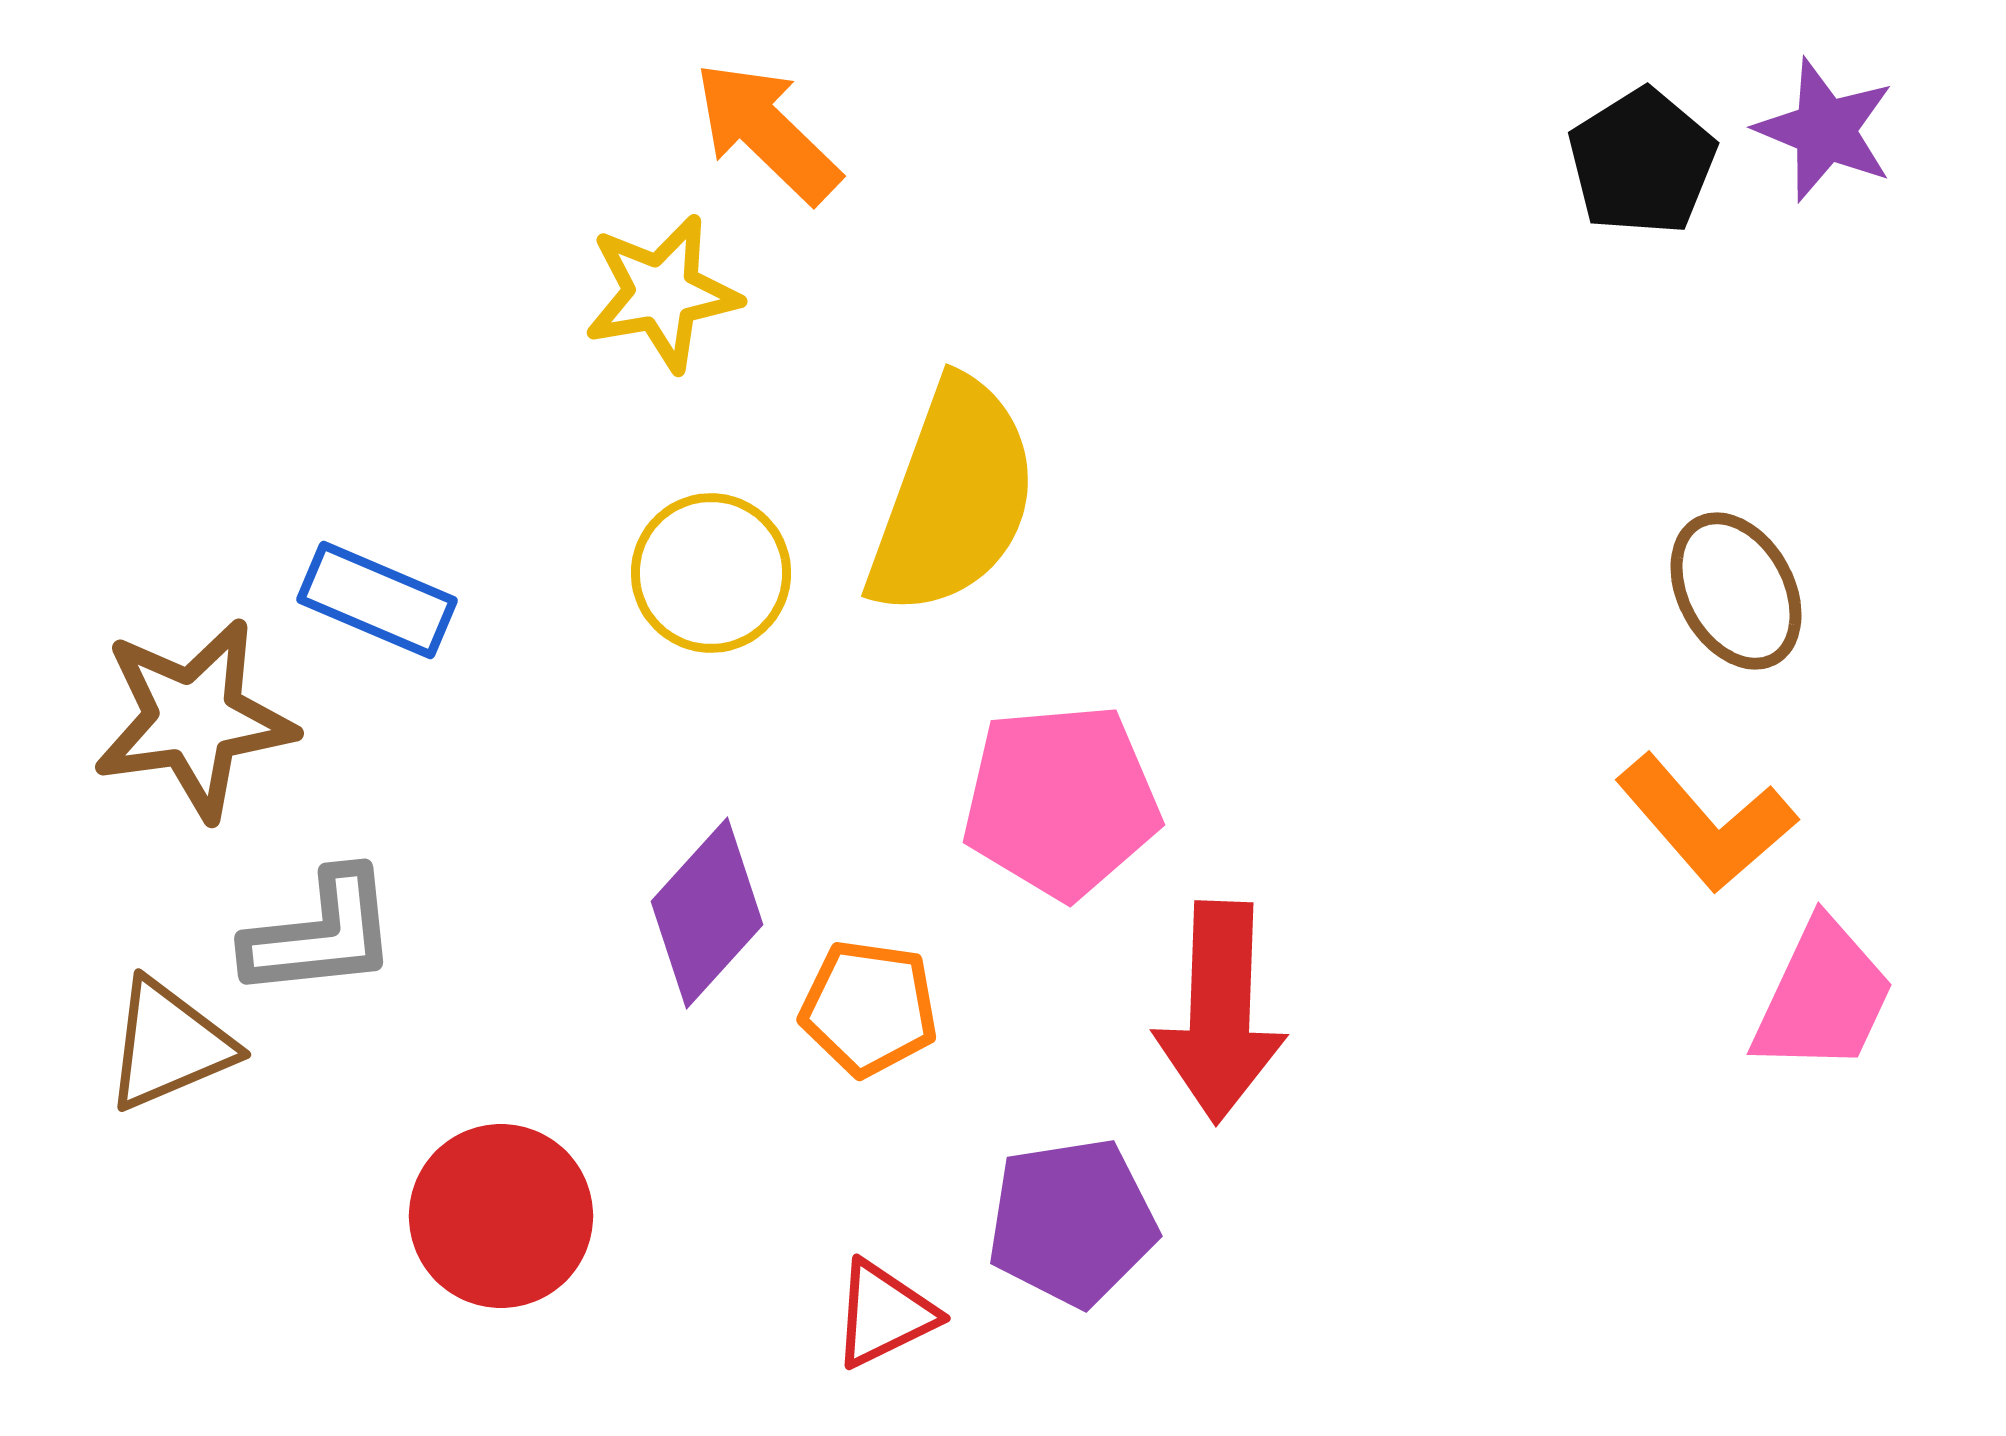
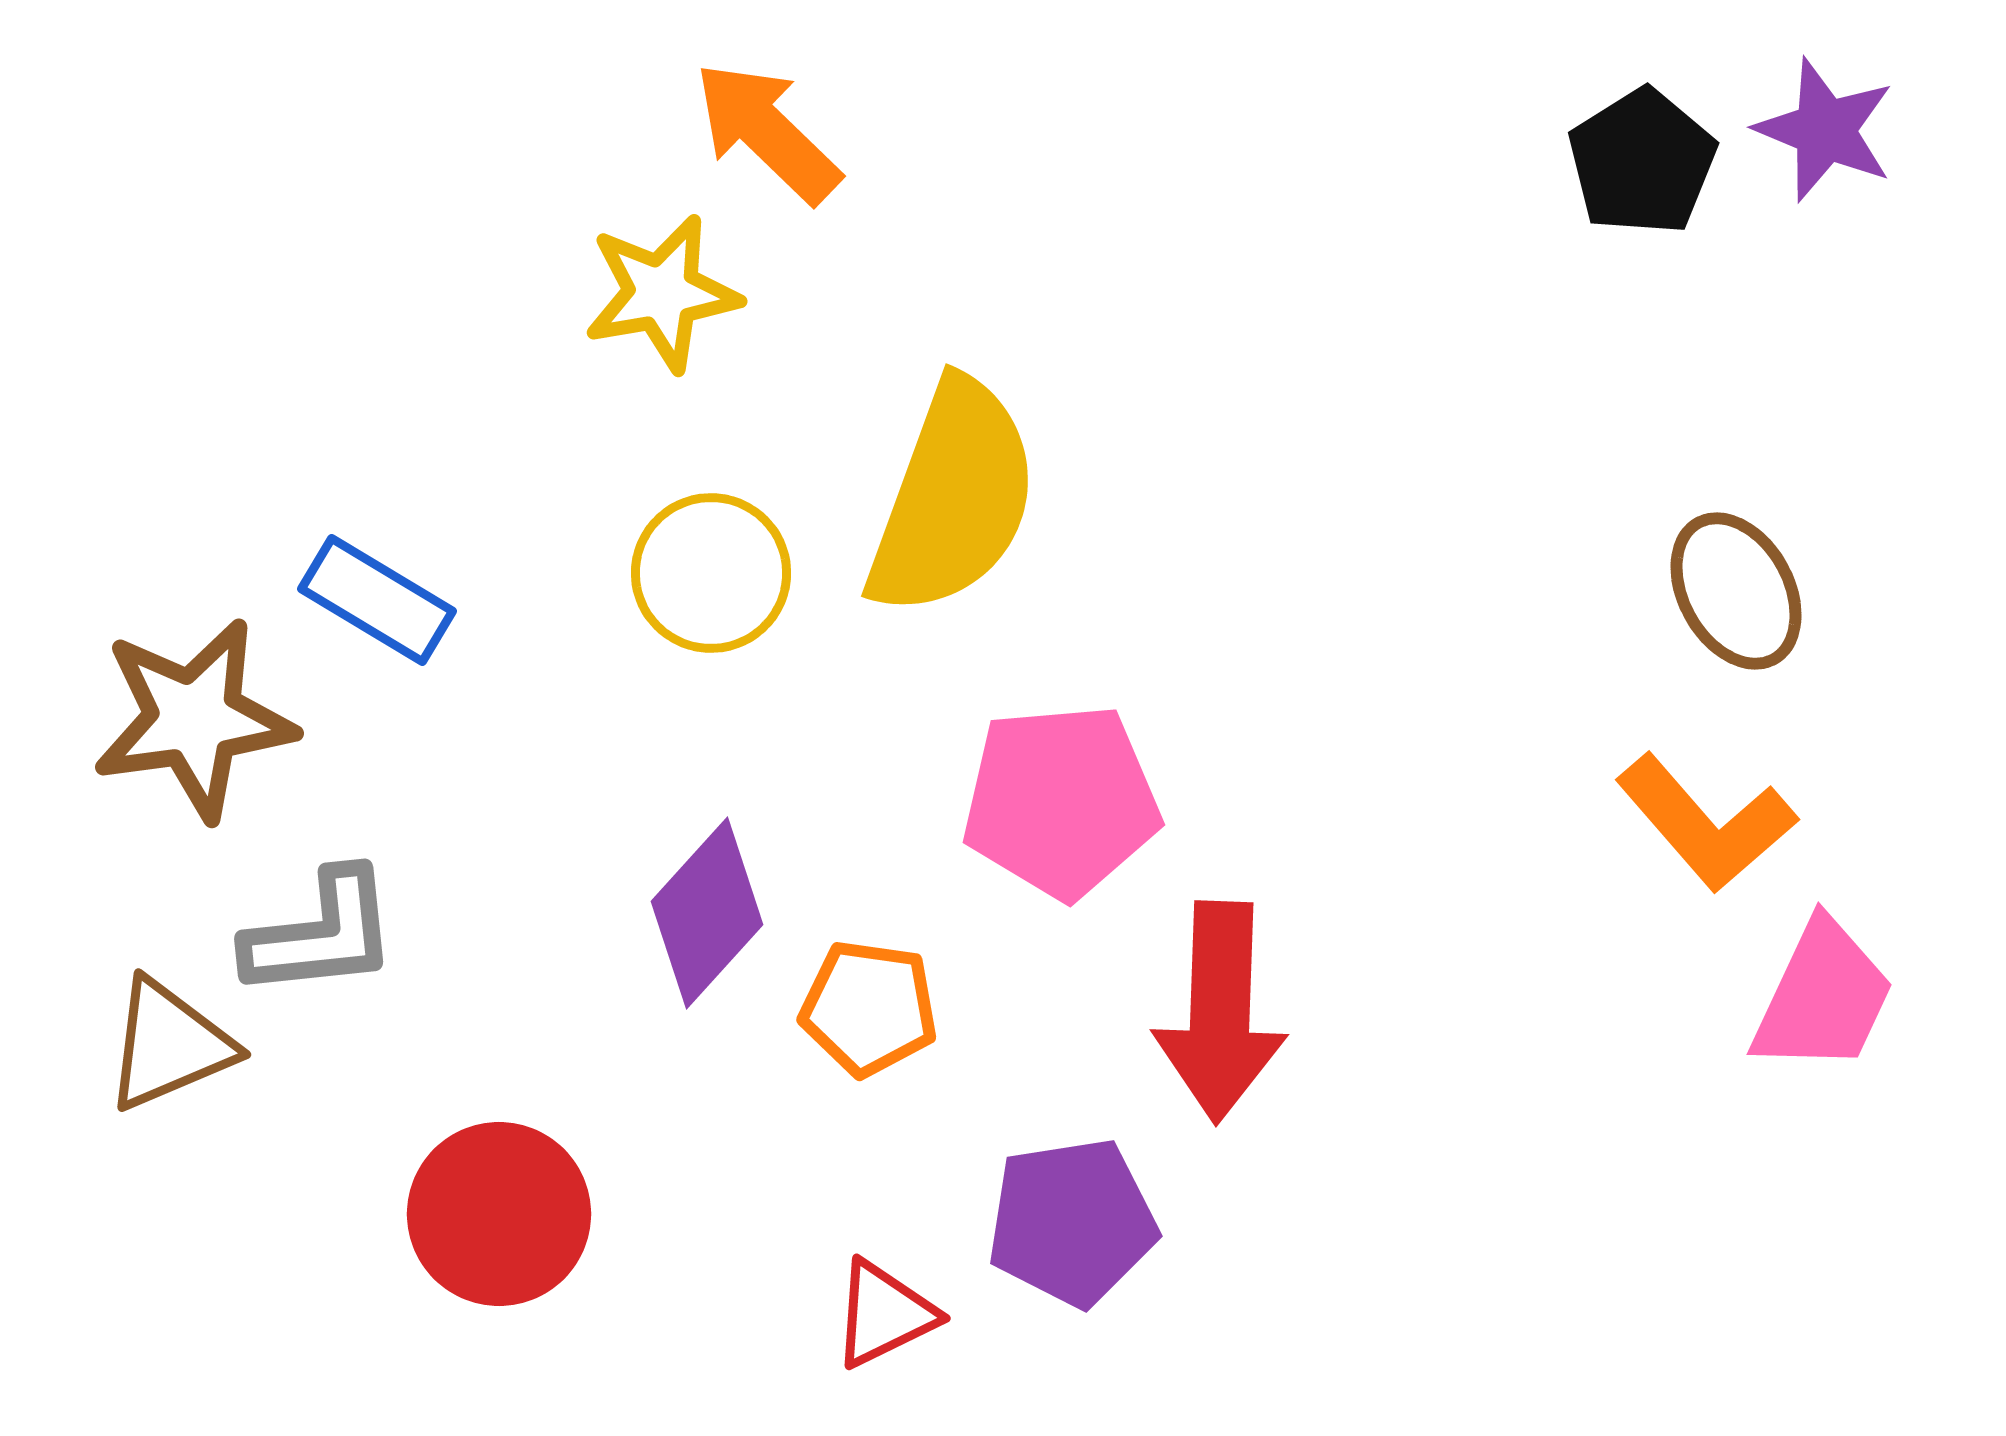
blue rectangle: rotated 8 degrees clockwise
red circle: moved 2 px left, 2 px up
